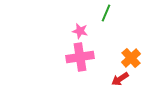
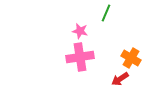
orange cross: rotated 18 degrees counterclockwise
